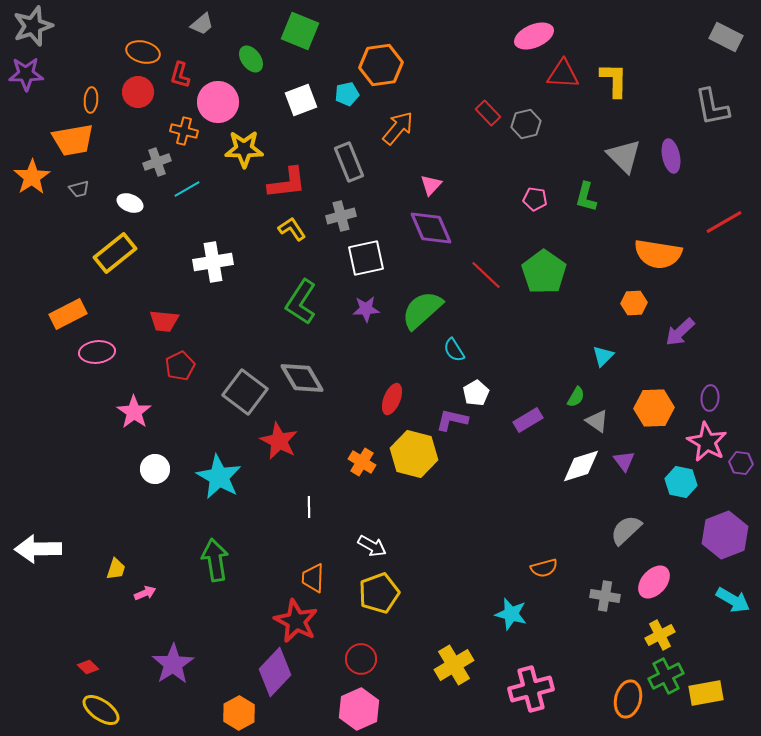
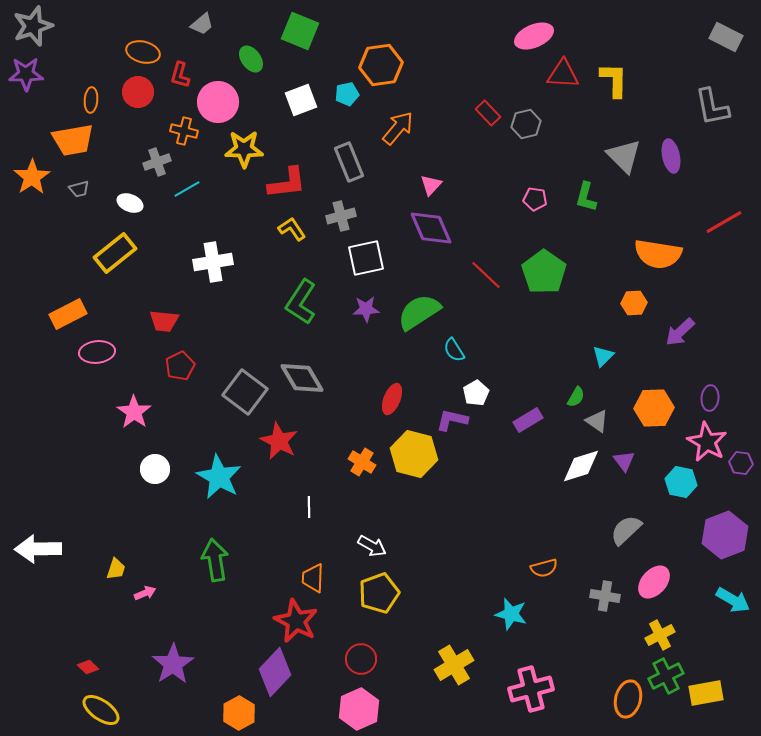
green semicircle at (422, 310): moved 3 px left, 2 px down; rotated 9 degrees clockwise
